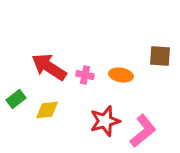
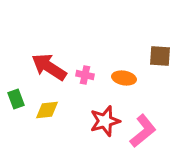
orange ellipse: moved 3 px right, 3 px down
green rectangle: rotated 72 degrees counterclockwise
